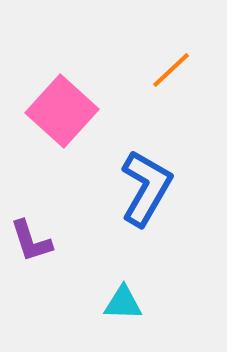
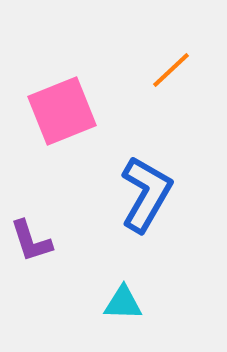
pink square: rotated 26 degrees clockwise
blue L-shape: moved 6 px down
